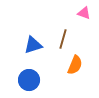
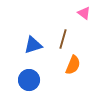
pink triangle: rotated 16 degrees clockwise
orange semicircle: moved 2 px left
